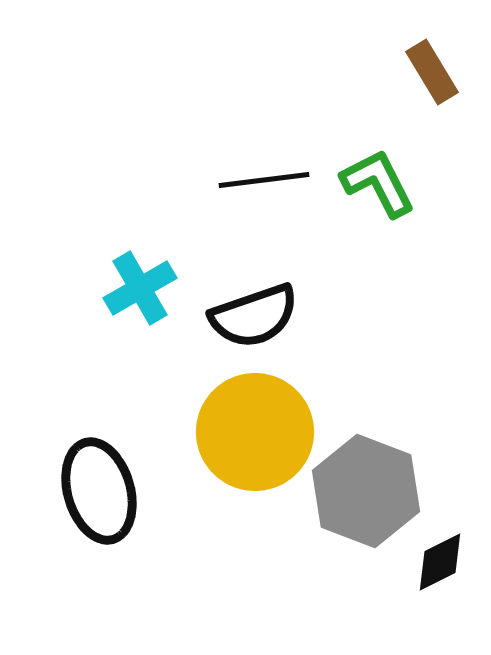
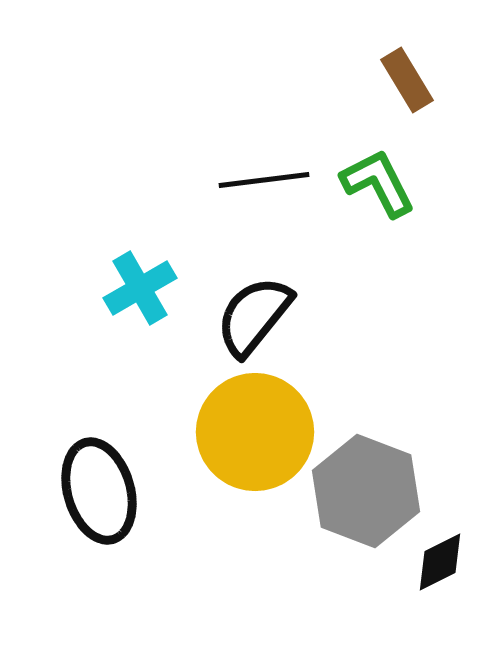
brown rectangle: moved 25 px left, 8 px down
black semicircle: rotated 148 degrees clockwise
